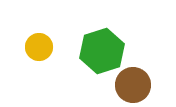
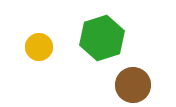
green hexagon: moved 13 px up
